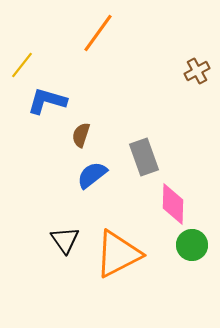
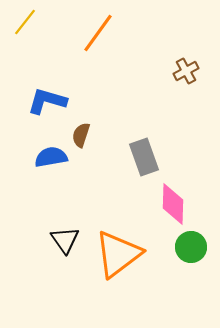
yellow line: moved 3 px right, 43 px up
brown cross: moved 11 px left
blue semicircle: moved 41 px left, 18 px up; rotated 28 degrees clockwise
green circle: moved 1 px left, 2 px down
orange triangle: rotated 10 degrees counterclockwise
